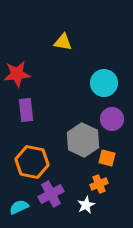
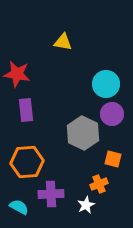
red star: rotated 16 degrees clockwise
cyan circle: moved 2 px right, 1 px down
purple circle: moved 5 px up
gray hexagon: moved 7 px up
orange square: moved 6 px right, 1 px down
orange hexagon: moved 5 px left; rotated 16 degrees counterclockwise
purple cross: rotated 25 degrees clockwise
cyan semicircle: rotated 54 degrees clockwise
